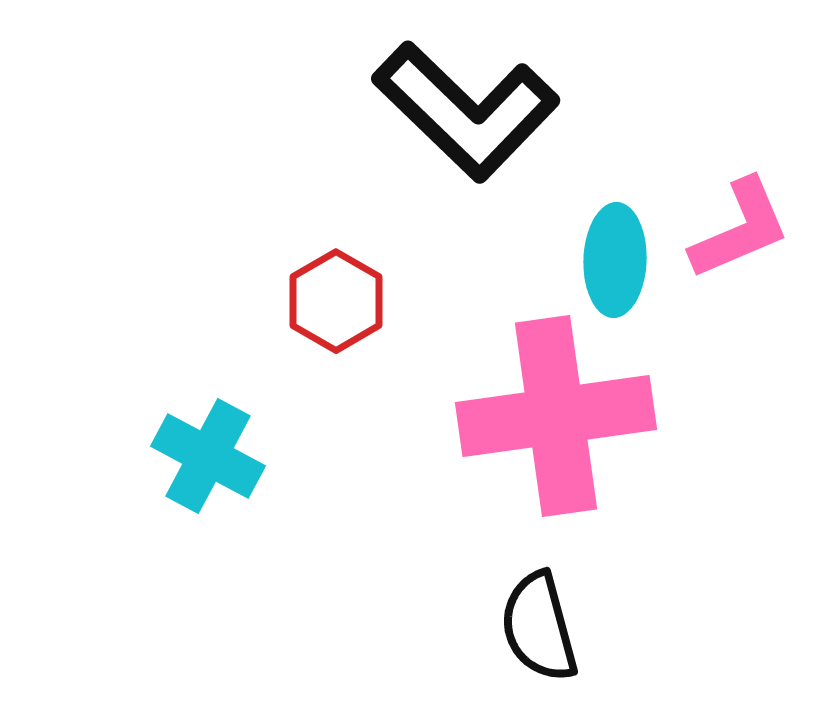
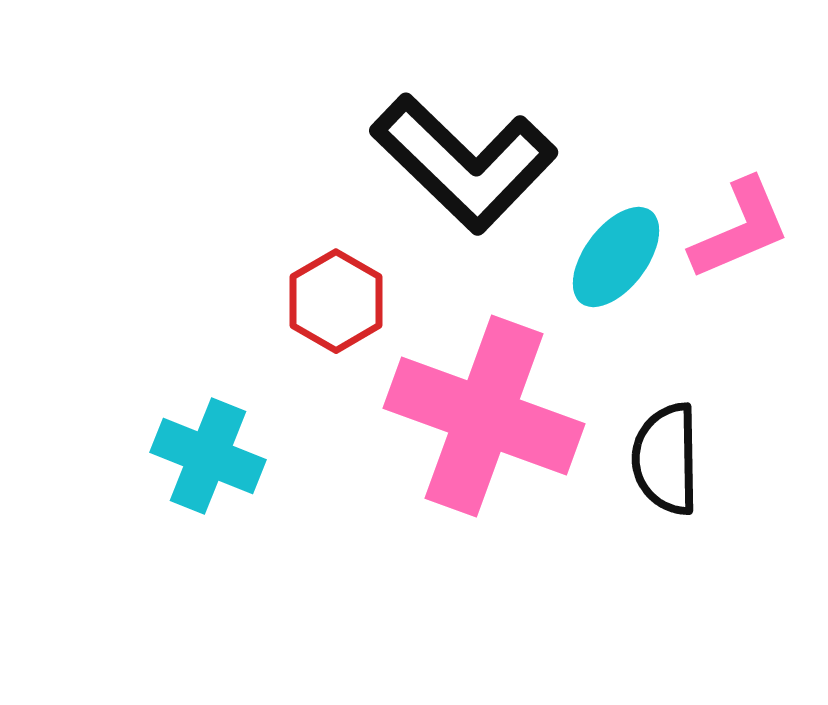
black L-shape: moved 2 px left, 52 px down
cyan ellipse: moved 1 px right, 3 px up; rotated 35 degrees clockwise
pink cross: moved 72 px left; rotated 28 degrees clockwise
cyan cross: rotated 6 degrees counterclockwise
black semicircle: moved 127 px right, 168 px up; rotated 14 degrees clockwise
